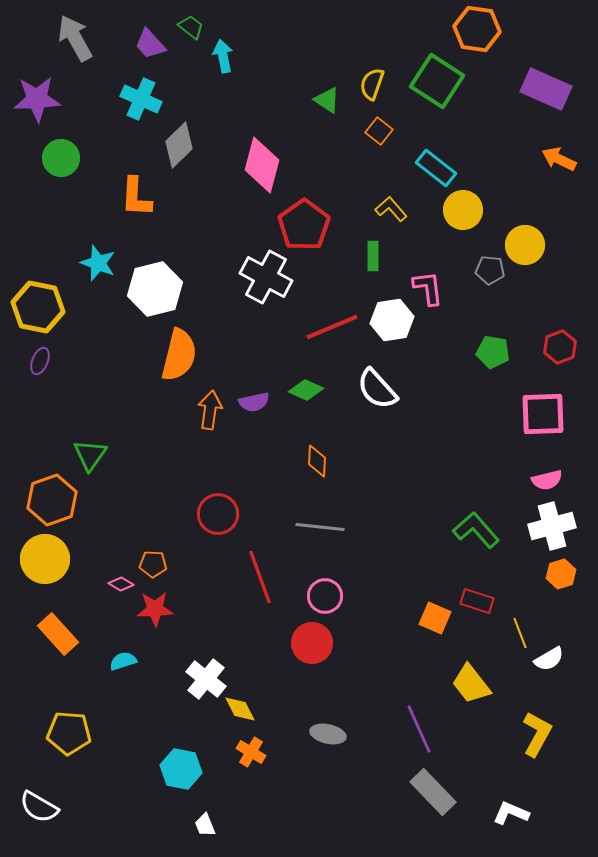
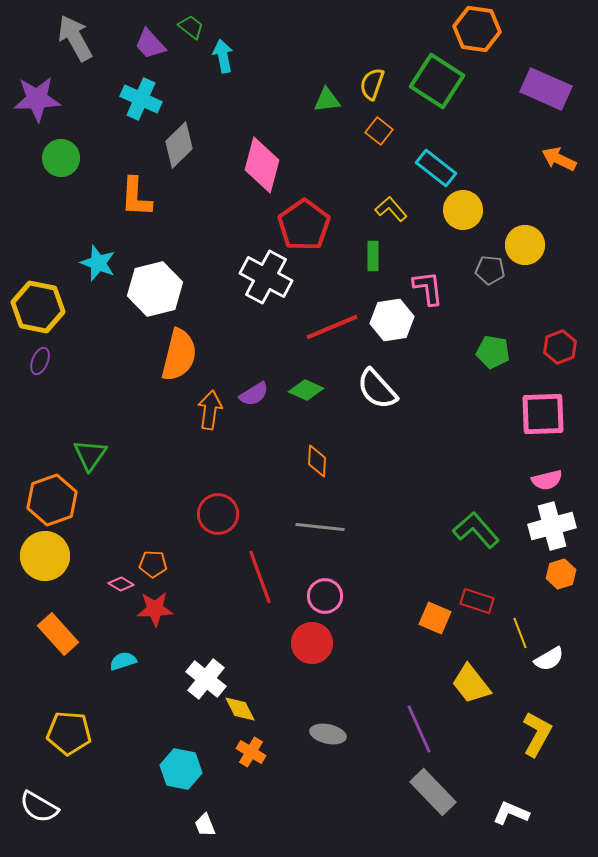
green triangle at (327, 100): rotated 40 degrees counterclockwise
purple semicircle at (254, 402): moved 8 px up; rotated 20 degrees counterclockwise
yellow circle at (45, 559): moved 3 px up
